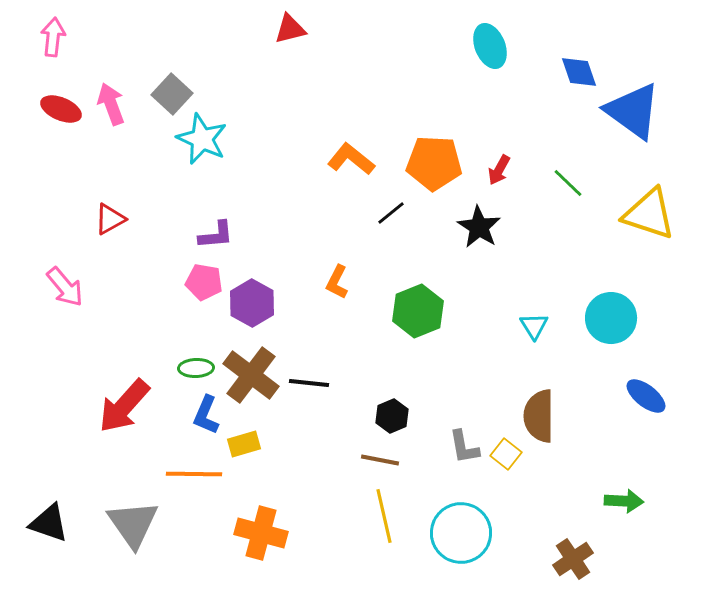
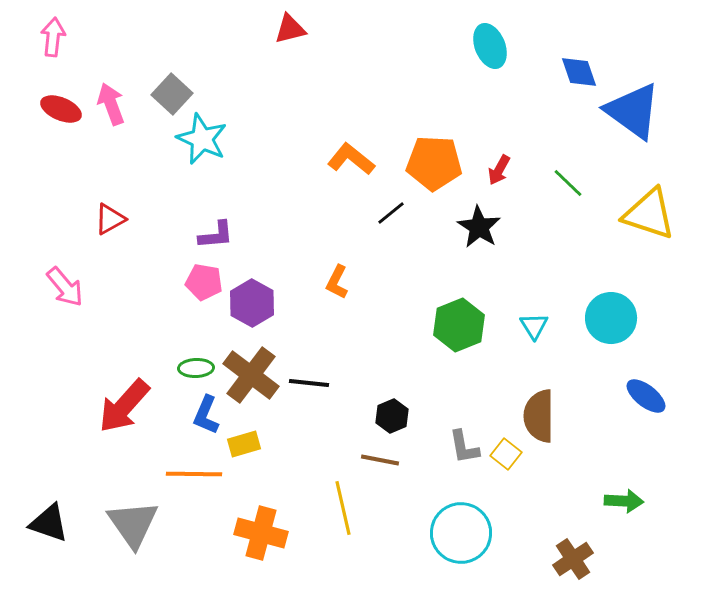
green hexagon at (418, 311): moved 41 px right, 14 px down
yellow line at (384, 516): moved 41 px left, 8 px up
